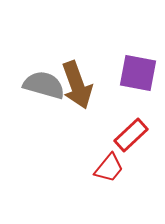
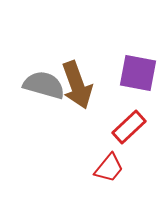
red rectangle: moved 2 px left, 8 px up
